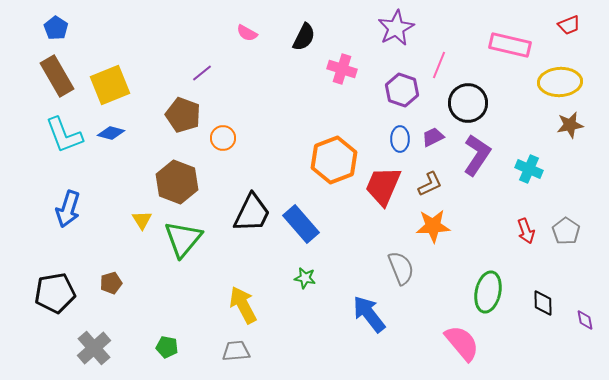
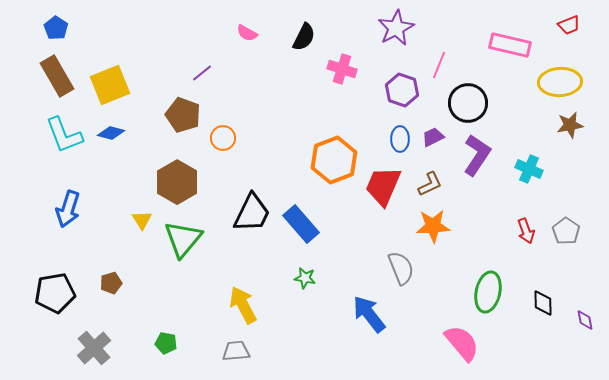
brown hexagon at (177, 182): rotated 9 degrees clockwise
green pentagon at (167, 347): moved 1 px left, 4 px up
